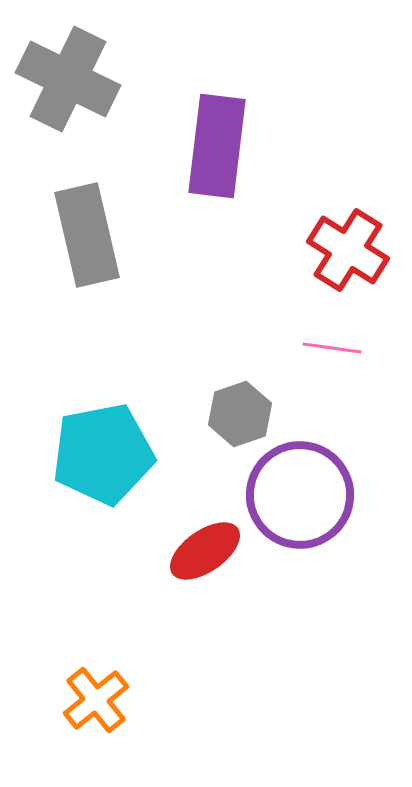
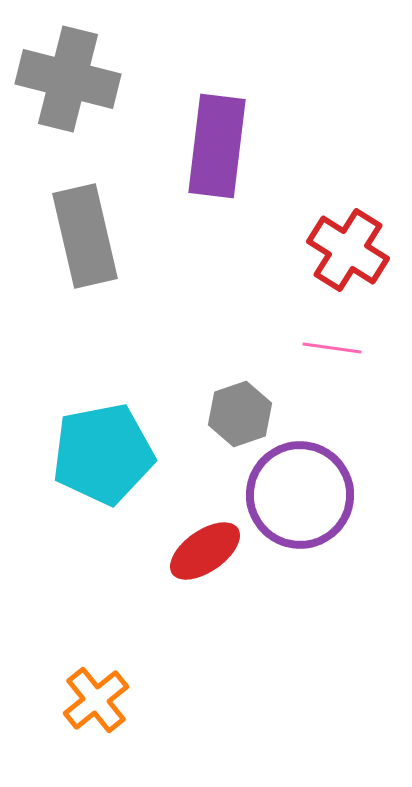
gray cross: rotated 12 degrees counterclockwise
gray rectangle: moved 2 px left, 1 px down
